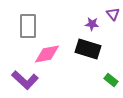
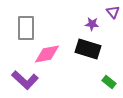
purple triangle: moved 2 px up
gray rectangle: moved 2 px left, 2 px down
green rectangle: moved 2 px left, 2 px down
